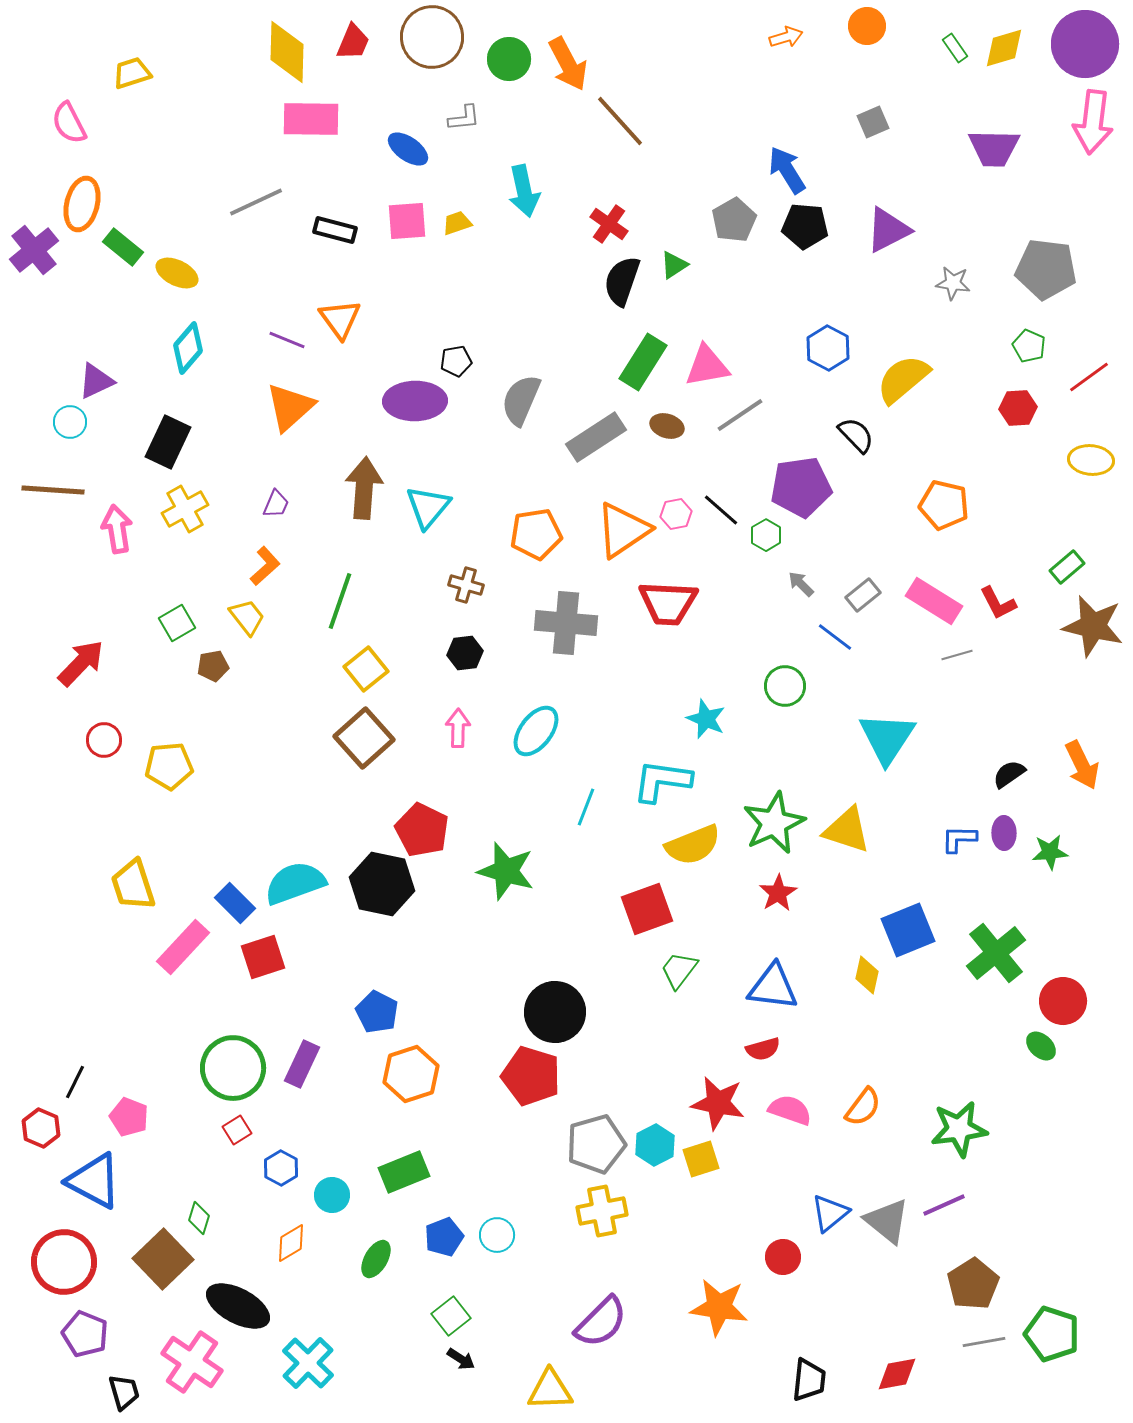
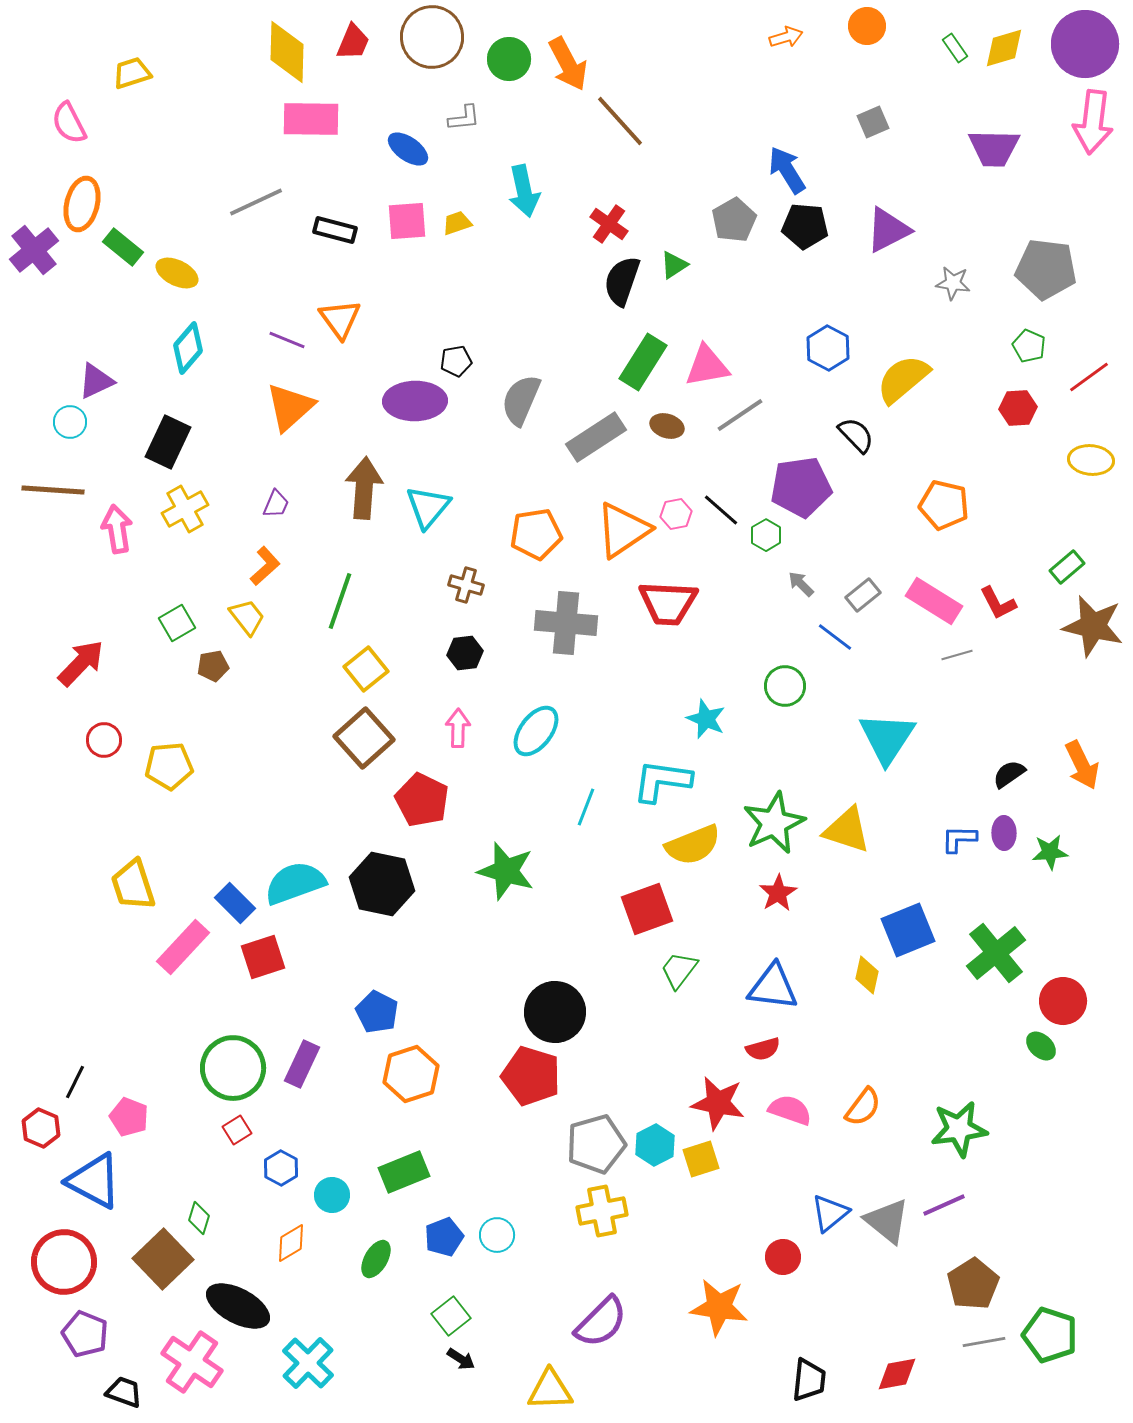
red pentagon at (422, 830): moved 30 px up
green pentagon at (1052, 1334): moved 2 px left, 1 px down
black trapezoid at (124, 1392): rotated 54 degrees counterclockwise
